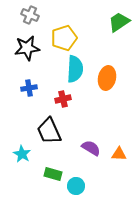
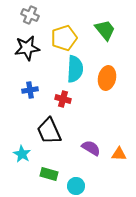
green trapezoid: moved 14 px left, 8 px down; rotated 85 degrees clockwise
blue cross: moved 1 px right, 2 px down
red cross: rotated 28 degrees clockwise
green rectangle: moved 4 px left
